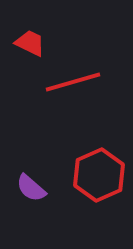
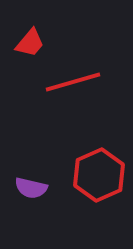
red trapezoid: rotated 104 degrees clockwise
purple semicircle: rotated 28 degrees counterclockwise
